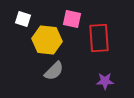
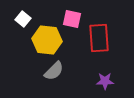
white square: rotated 21 degrees clockwise
